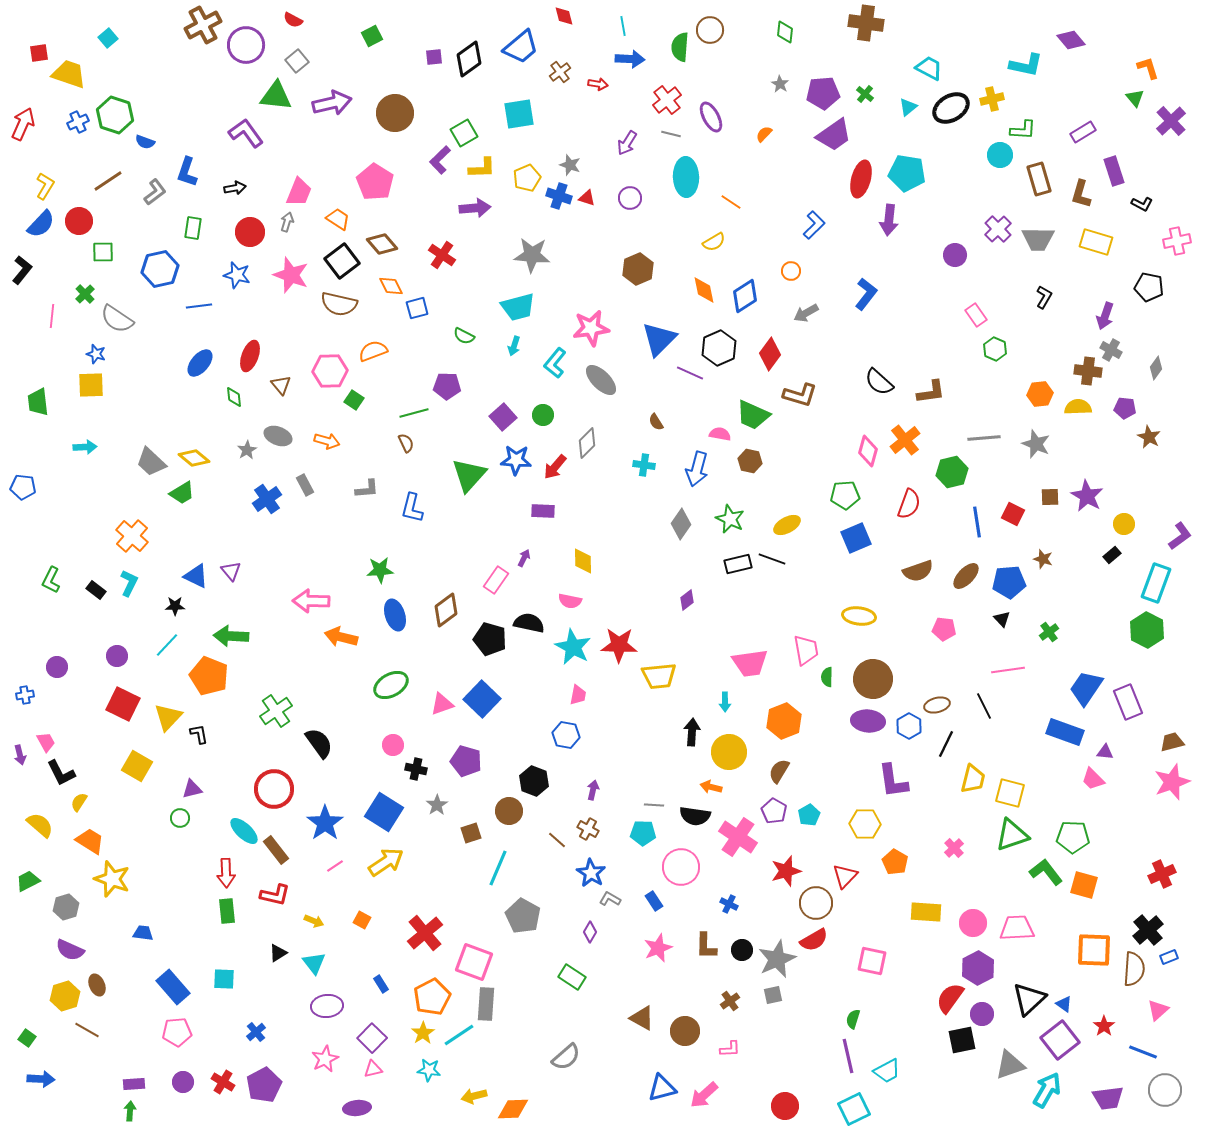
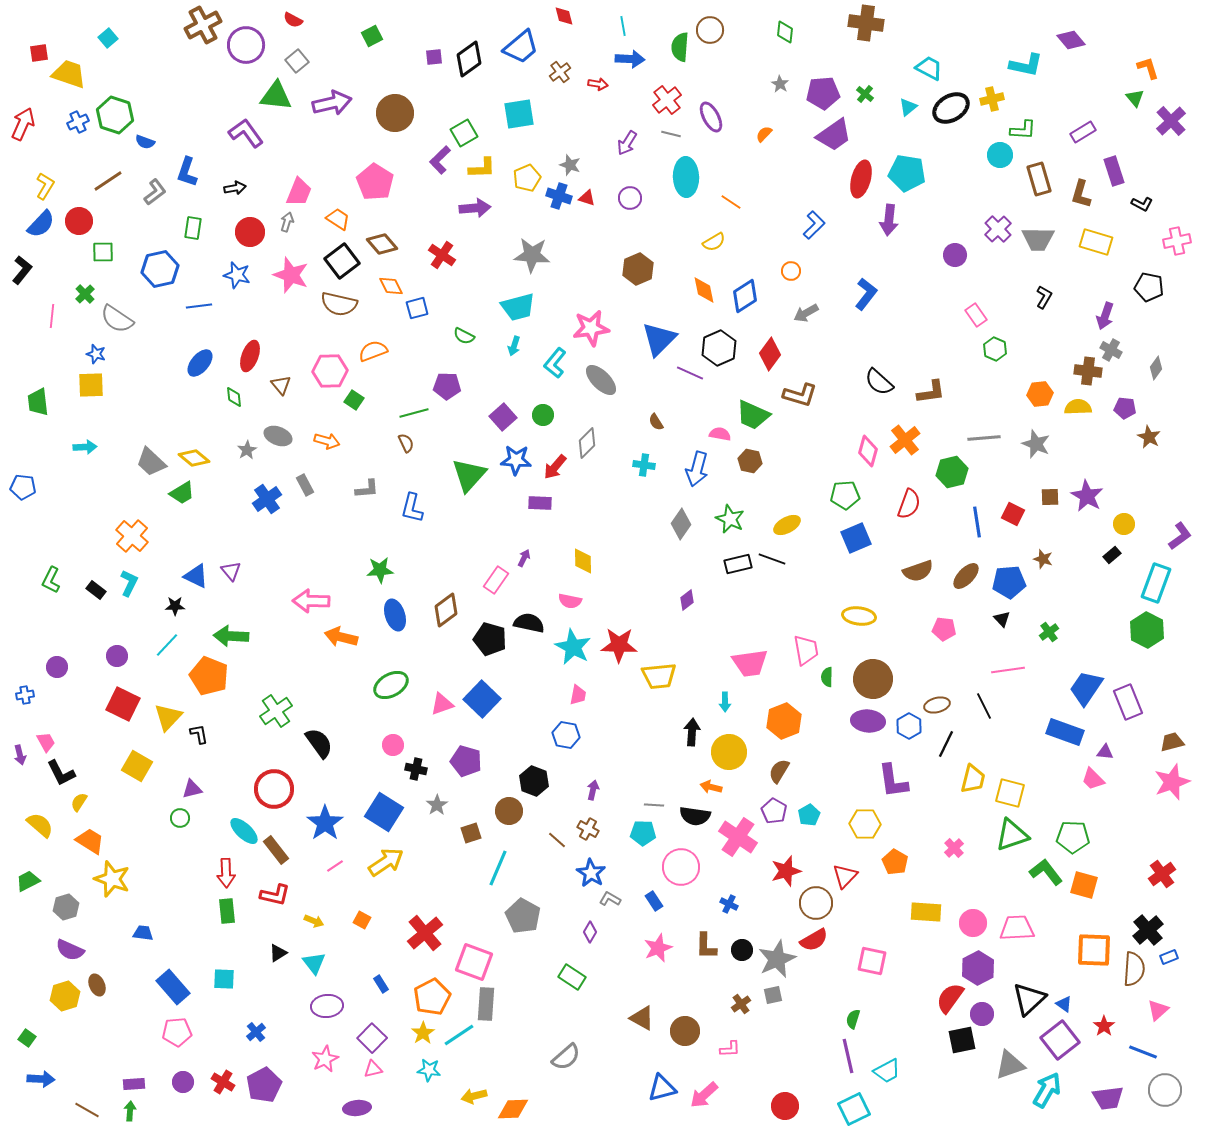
purple rectangle at (543, 511): moved 3 px left, 8 px up
red cross at (1162, 874): rotated 12 degrees counterclockwise
brown cross at (730, 1001): moved 11 px right, 3 px down
brown line at (87, 1030): moved 80 px down
